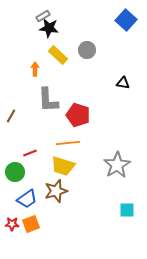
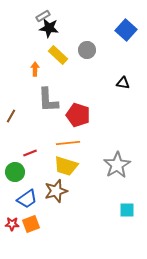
blue square: moved 10 px down
yellow trapezoid: moved 3 px right
